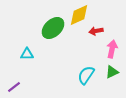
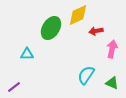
yellow diamond: moved 1 px left
green ellipse: moved 2 px left; rotated 15 degrees counterclockwise
green triangle: moved 11 px down; rotated 48 degrees clockwise
